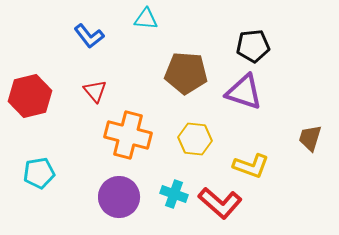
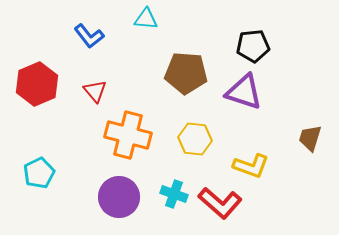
red hexagon: moved 7 px right, 12 px up; rotated 9 degrees counterclockwise
cyan pentagon: rotated 16 degrees counterclockwise
